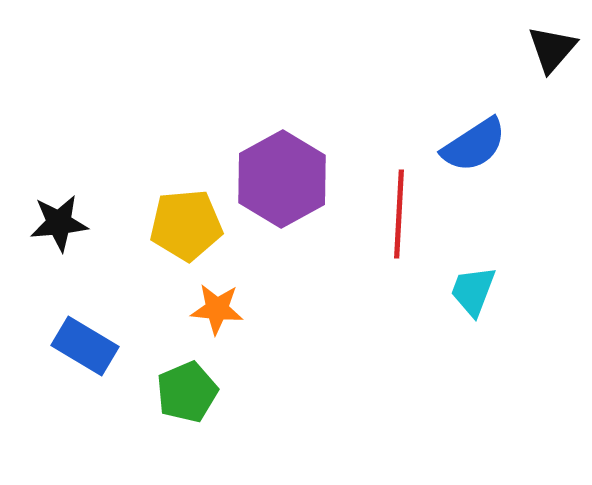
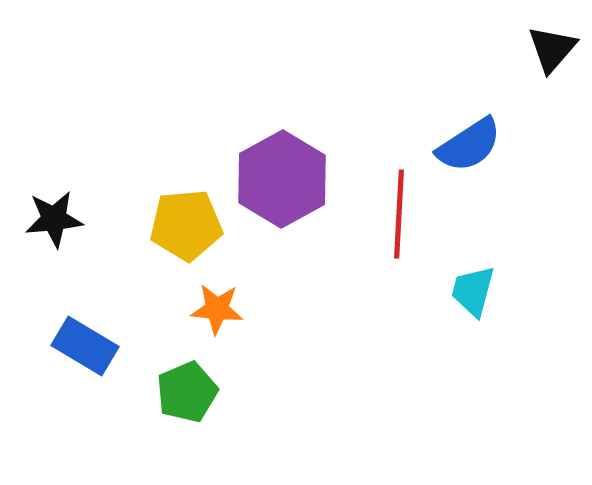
blue semicircle: moved 5 px left
black star: moved 5 px left, 4 px up
cyan trapezoid: rotated 6 degrees counterclockwise
